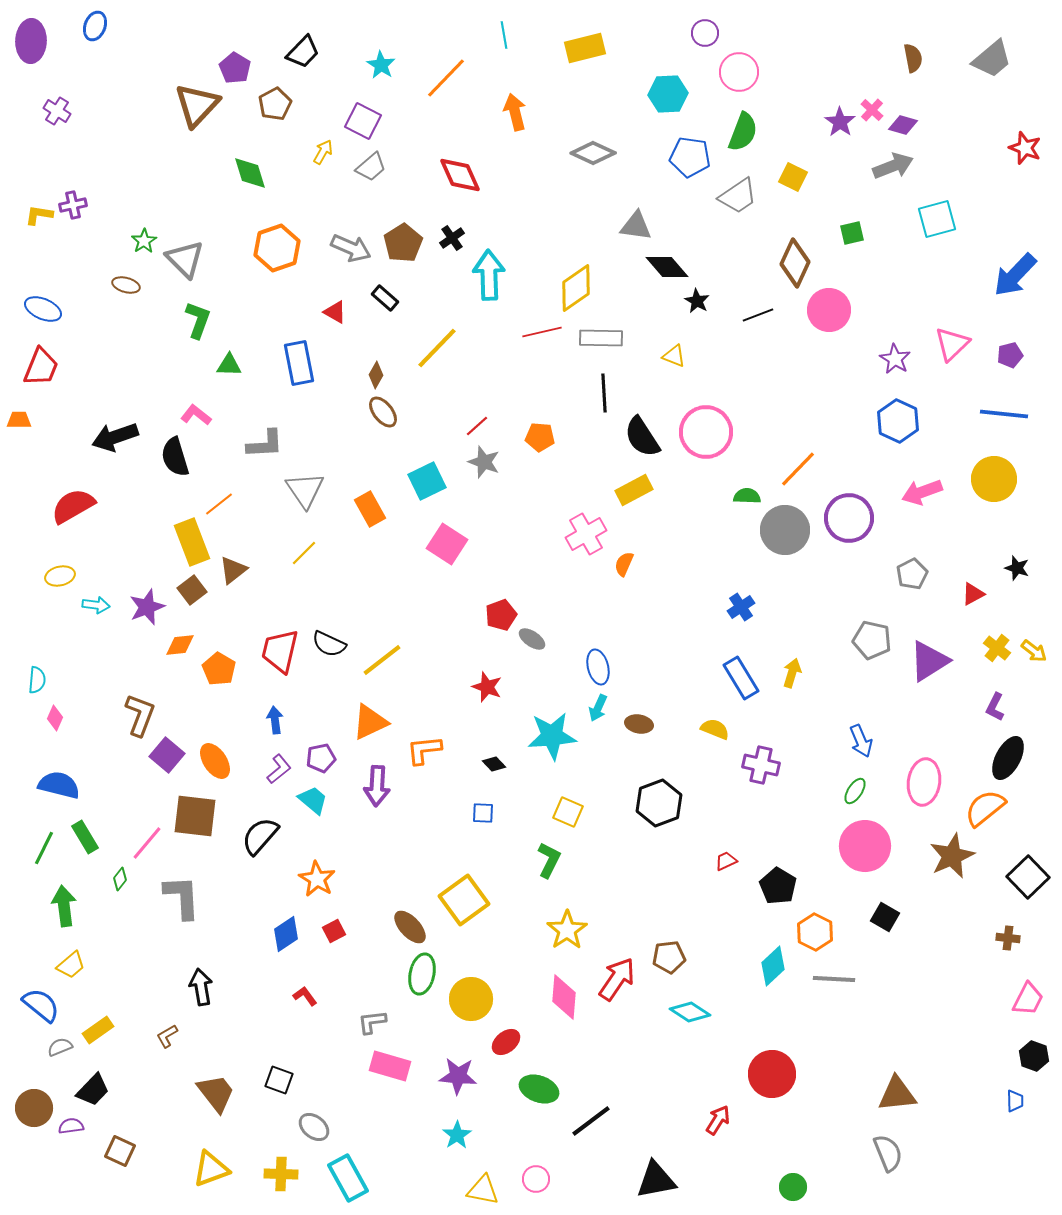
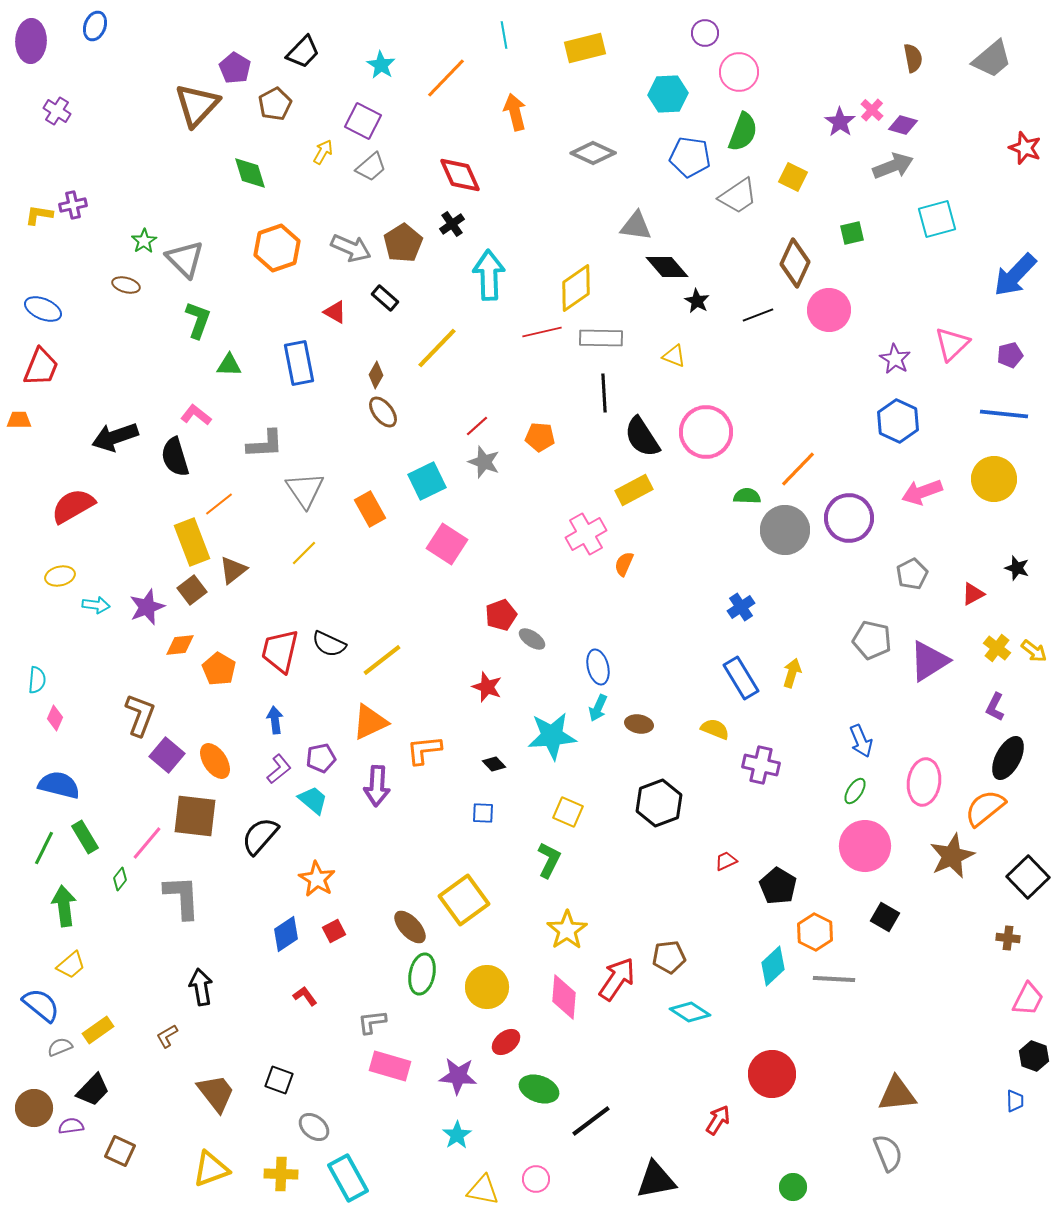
black cross at (452, 238): moved 14 px up
yellow circle at (471, 999): moved 16 px right, 12 px up
